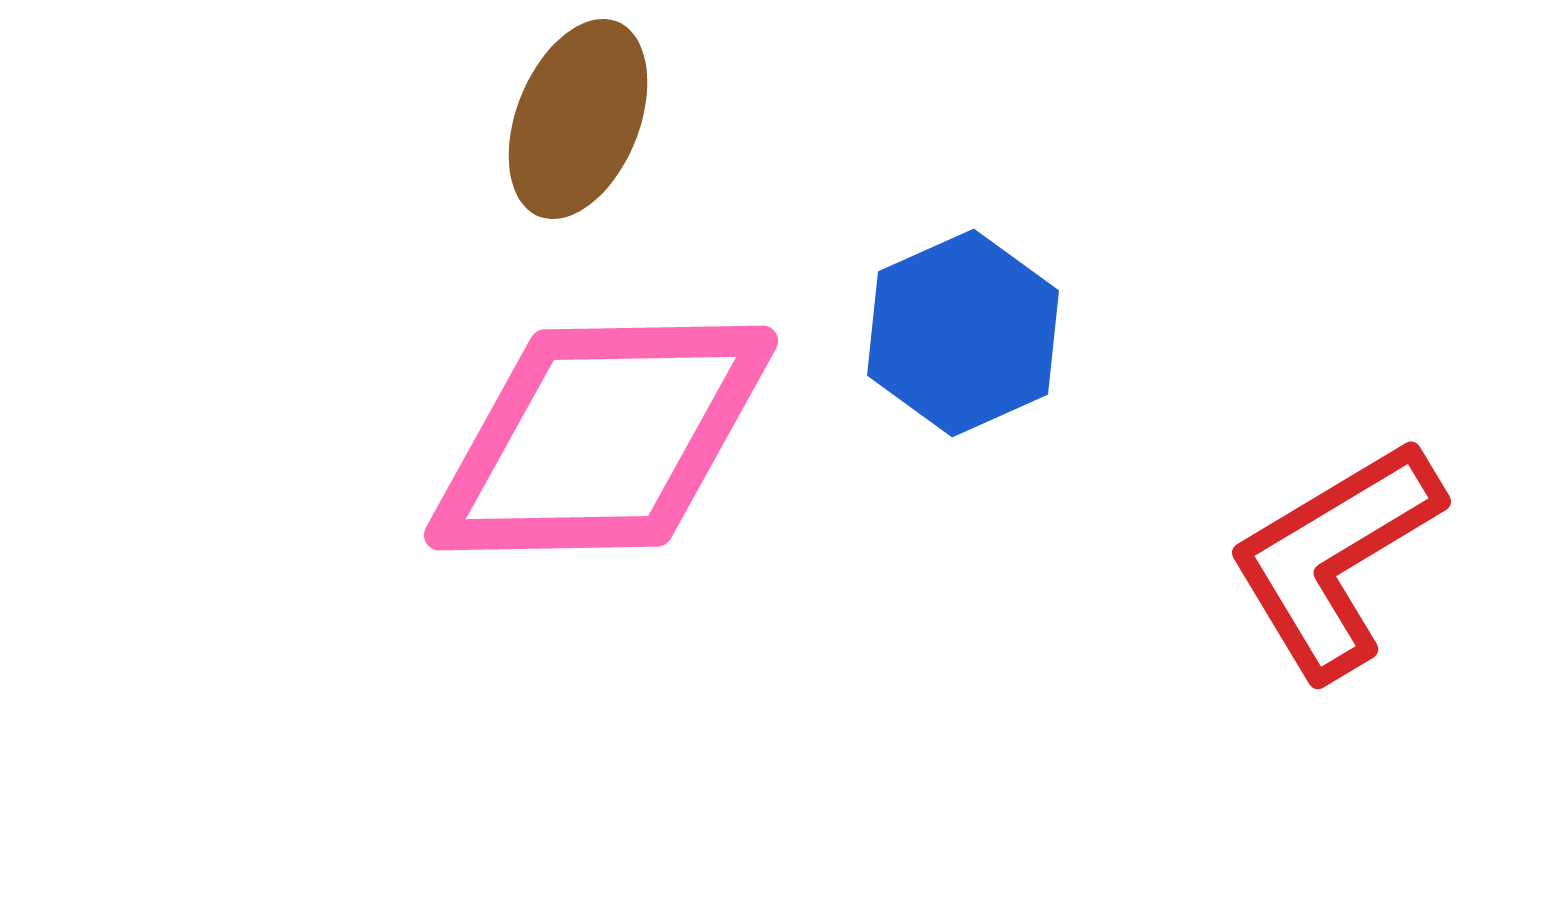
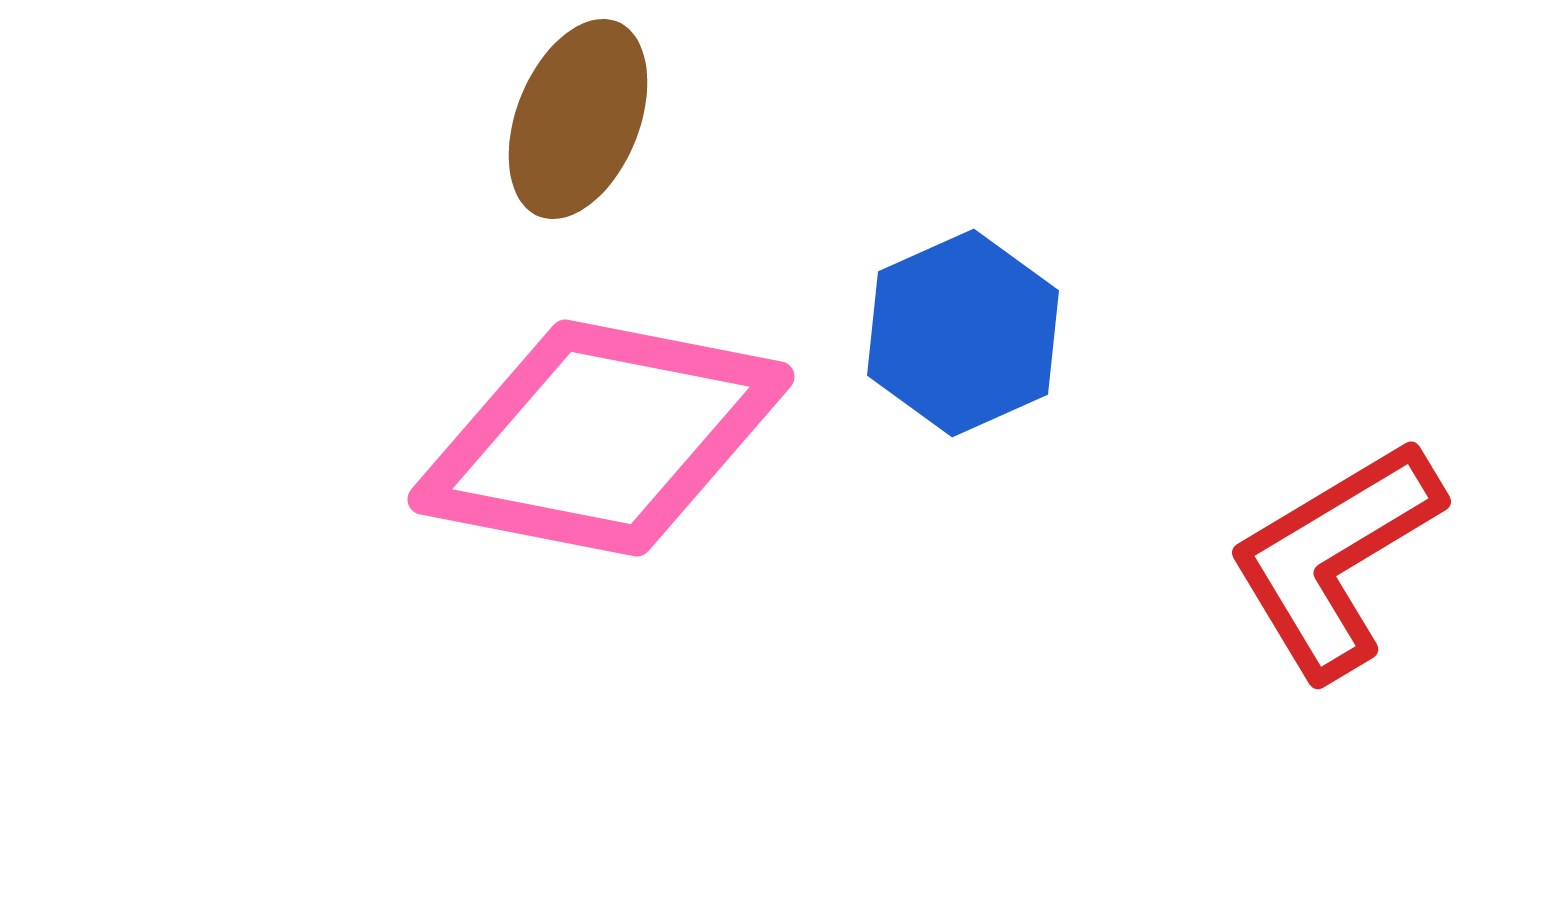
pink diamond: rotated 12 degrees clockwise
